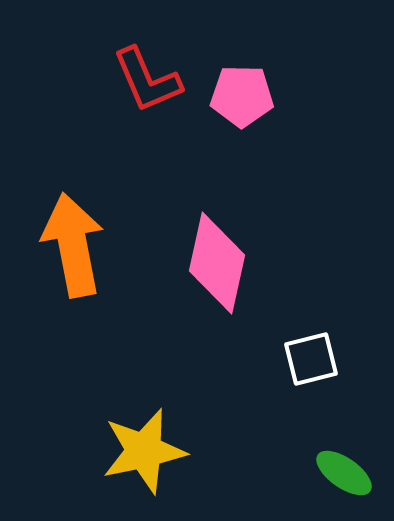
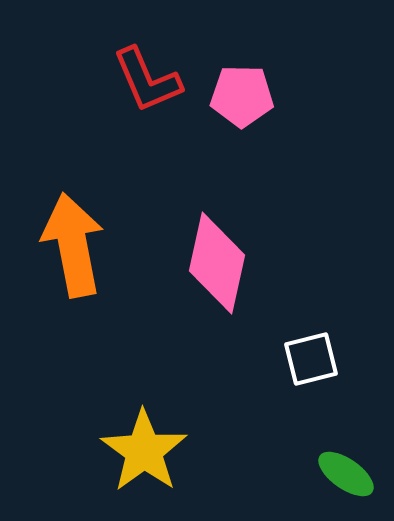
yellow star: rotated 24 degrees counterclockwise
green ellipse: moved 2 px right, 1 px down
